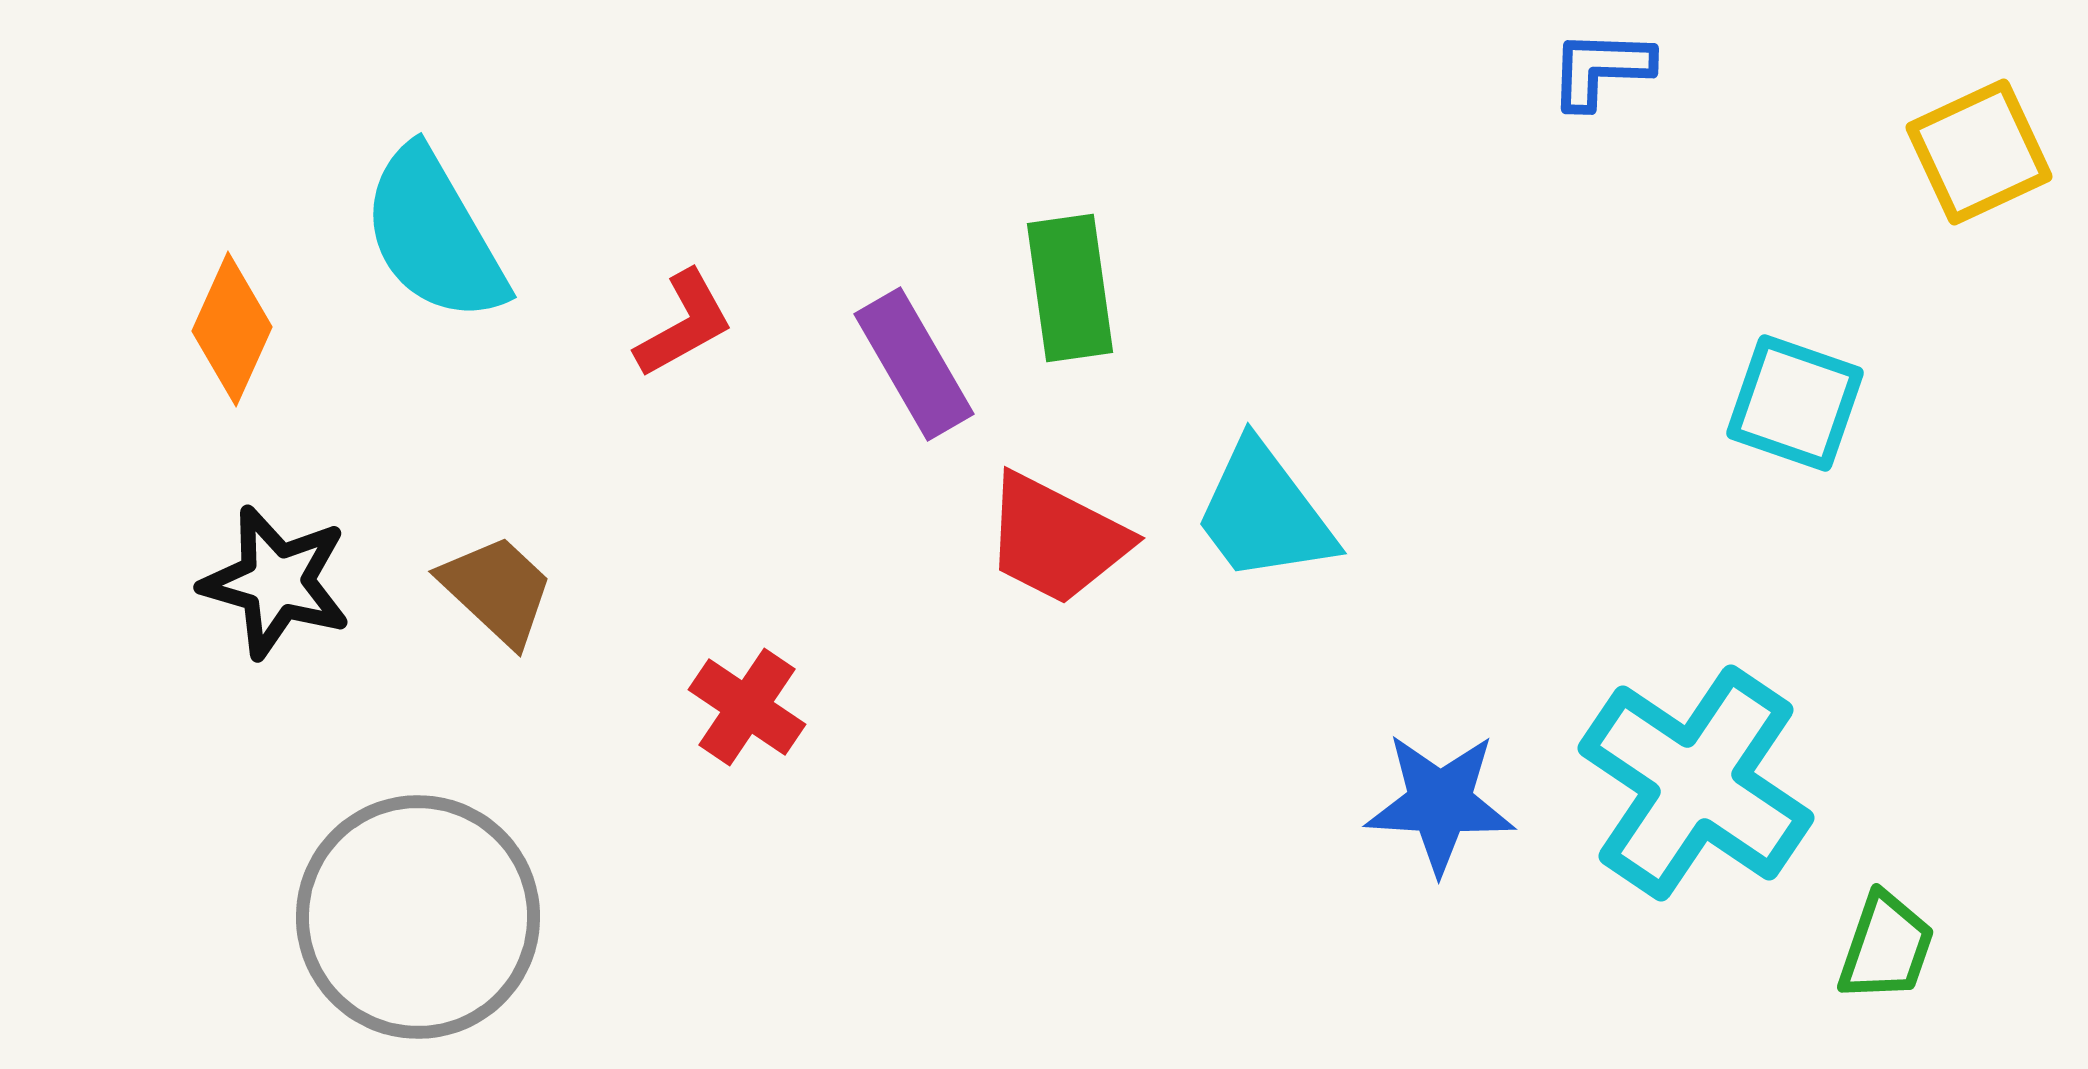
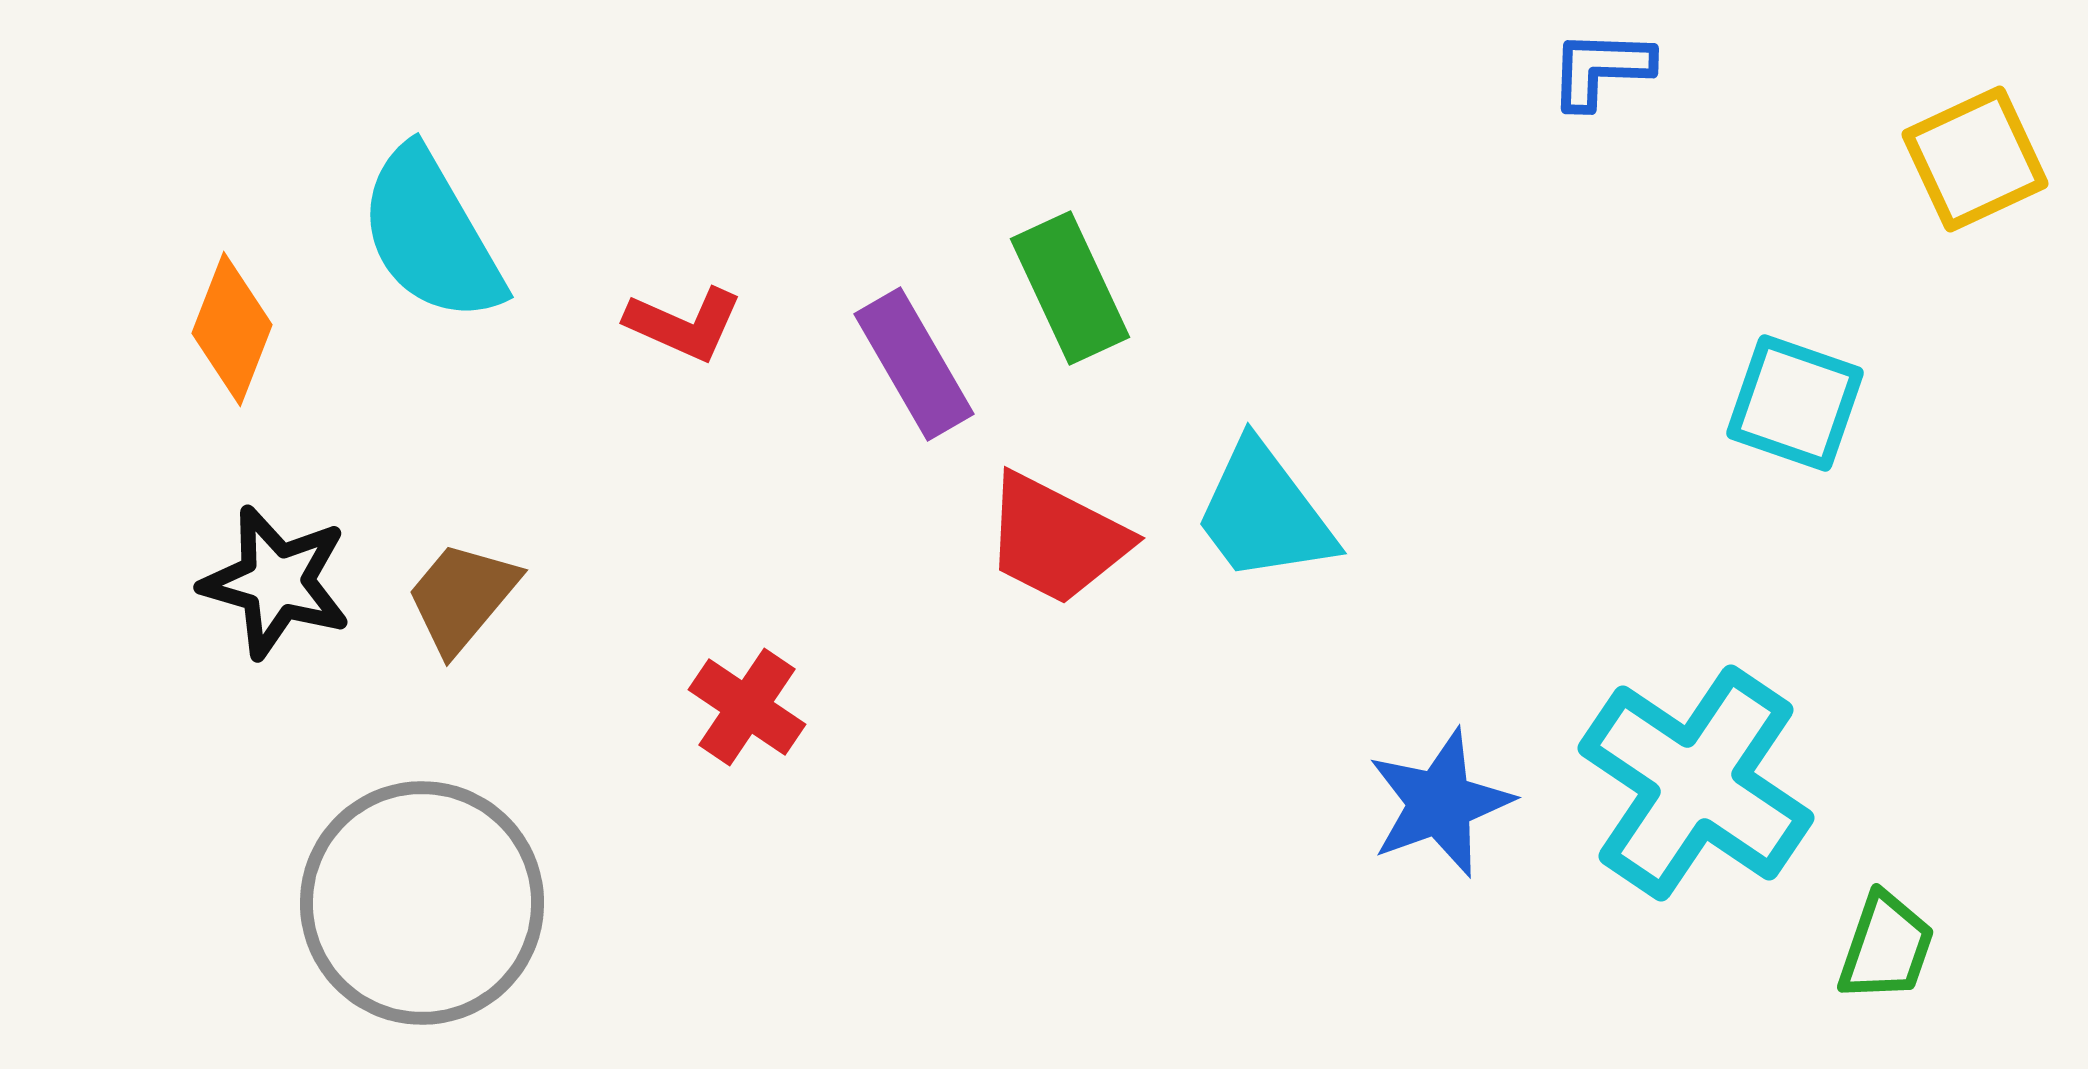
yellow square: moved 4 px left, 7 px down
cyan semicircle: moved 3 px left
green rectangle: rotated 17 degrees counterclockwise
red L-shape: rotated 53 degrees clockwise
orange diamond: rotated 3 degrees counterclockwise
brown trapezoid: moved 35 px left, 7 px down; rotated 93 degrees counterclockwise
blue star: rotated 23 degrees counterclockwise
gray circle: moved 4 px right, 14 px up
